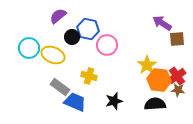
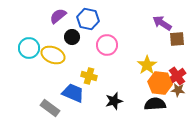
blue hexagon: moved 10 px up
orange hexagon: moved 1 px right, 3 px down
gray rectangle: moved 10 px left, 21 px down
blue trapezoid: moved 2 px left, 9 px up
